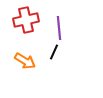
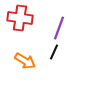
red cross: moved 6 px left, 2 px up; rotated 20 degrees clockwise
purple line: rotated 25 degrees clockwise
